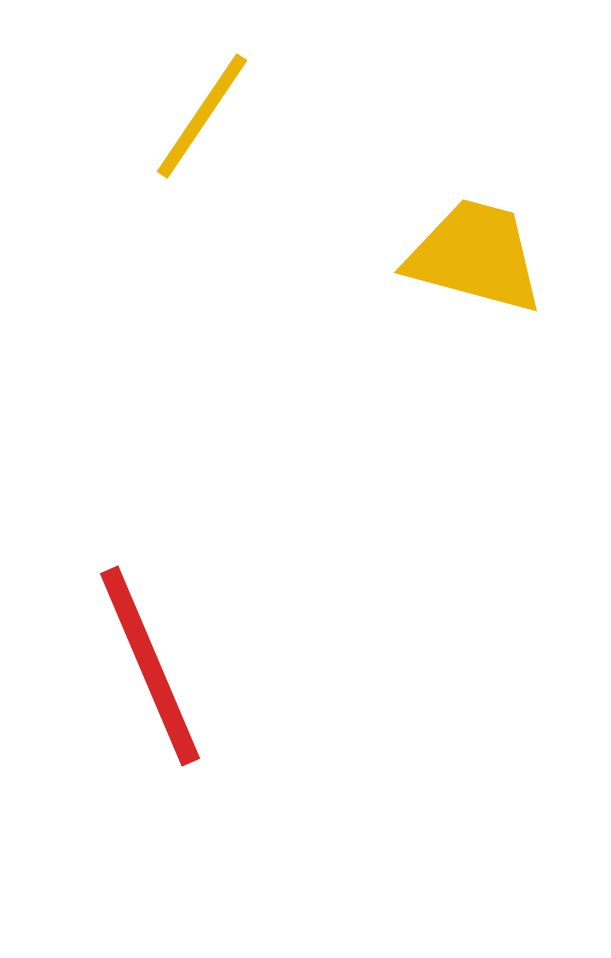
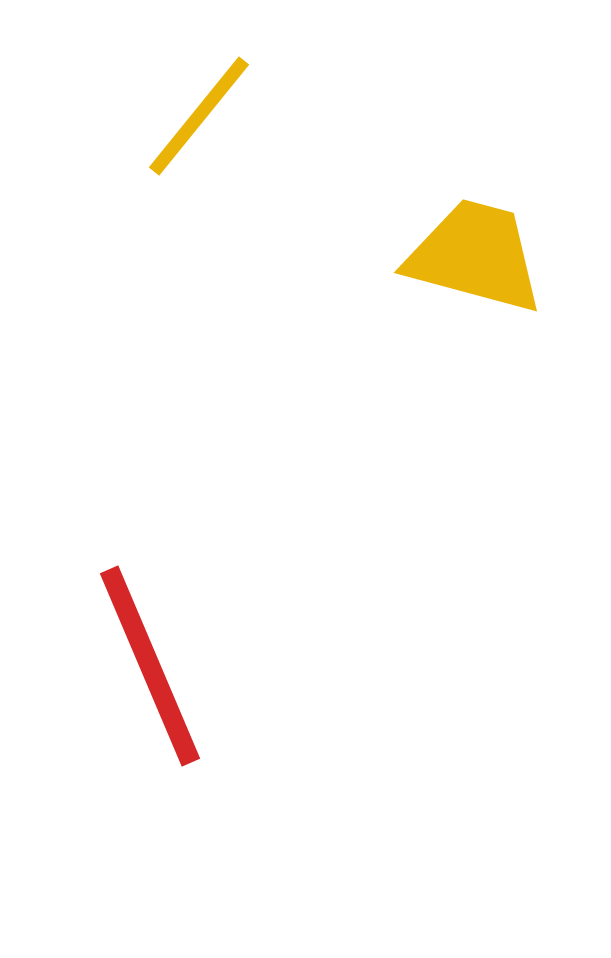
yellow line: moved 3 px left; rotated 5 degrees clockwise
